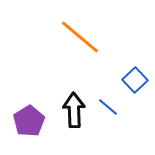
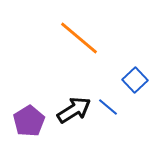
orange line: moved 1 px left, 1 px down
black arrow: rotated 60 degrees clockwise
